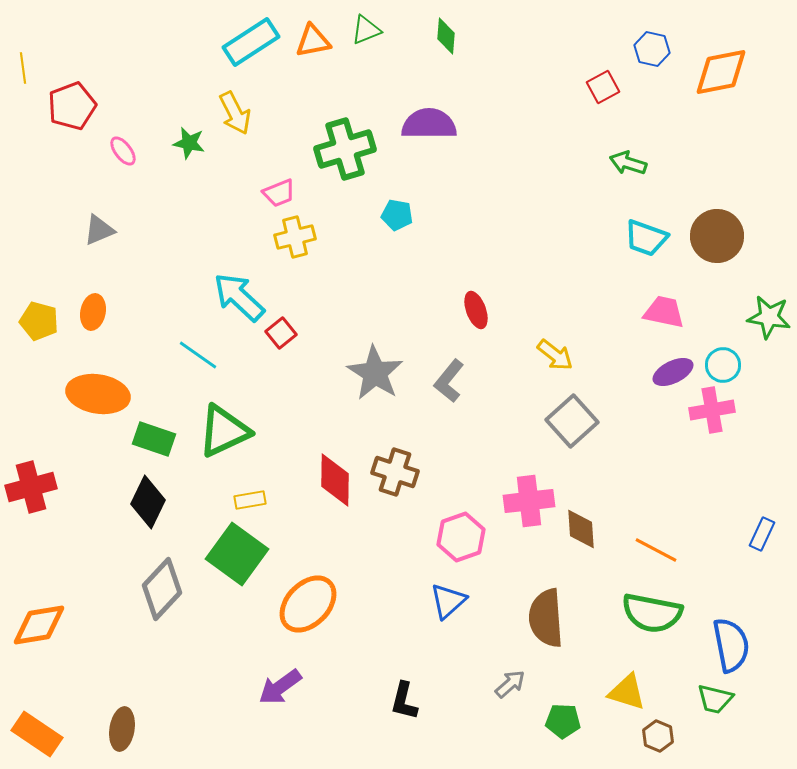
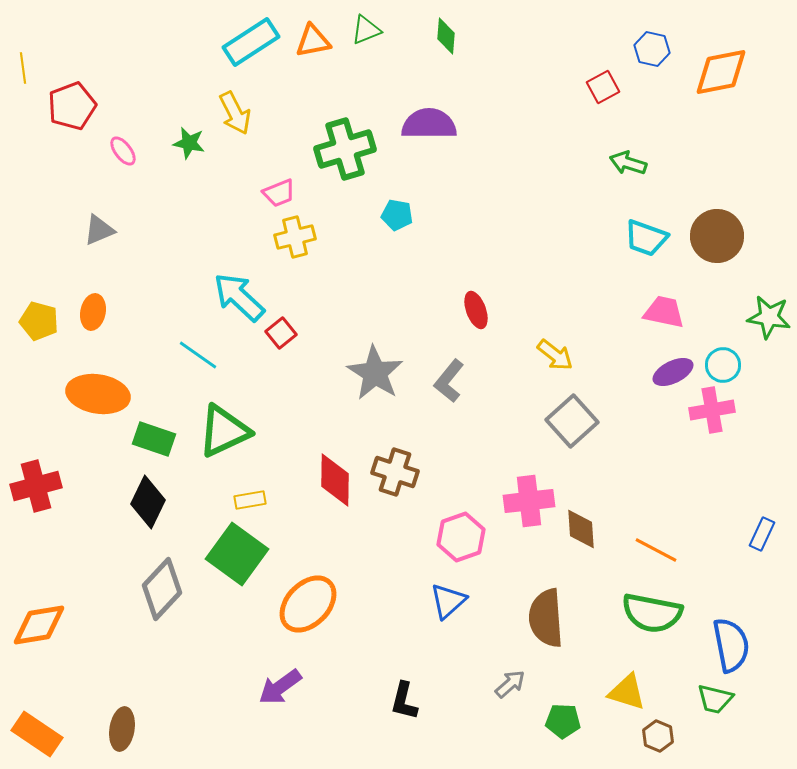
red cross at (31, 487): moved 5 px right, 1 px up
